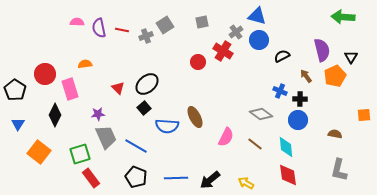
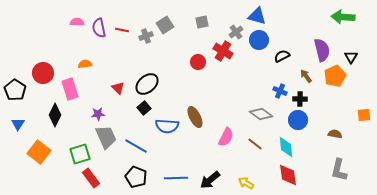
red circle at (45, 74): moved 2 px left, 1 px up
